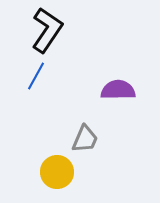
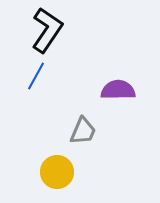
gray trapezoid: moved 2 px left, 8 px up
